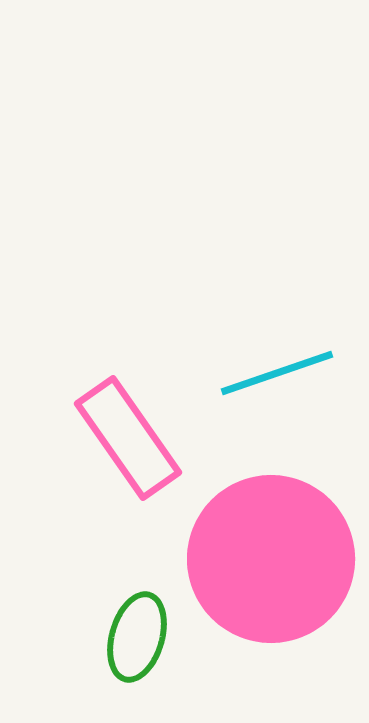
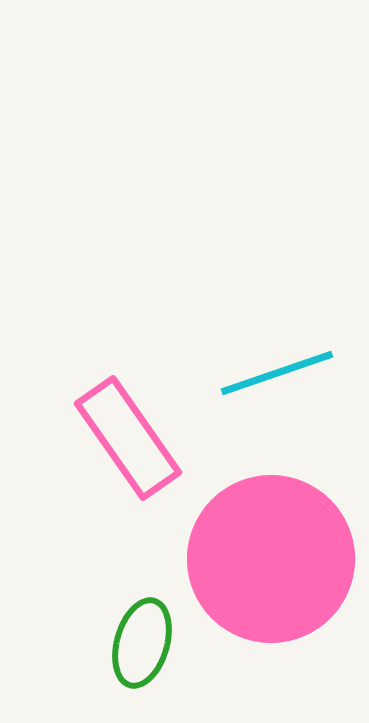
green ellipse: moved 5 px right, 6 px down
